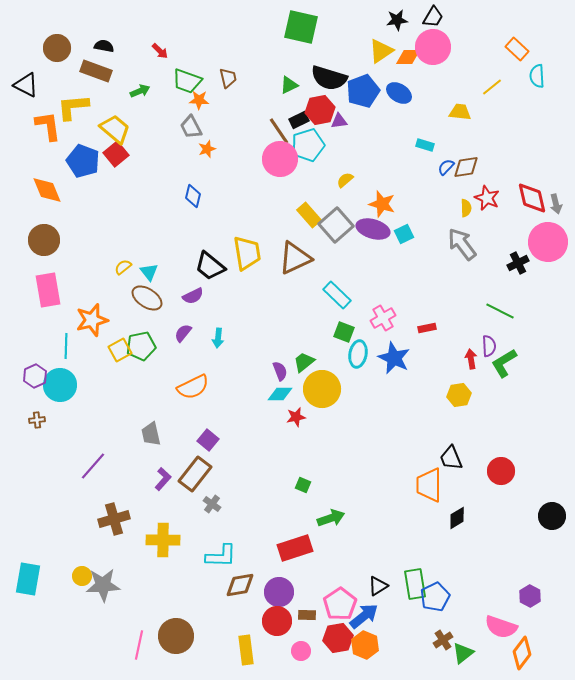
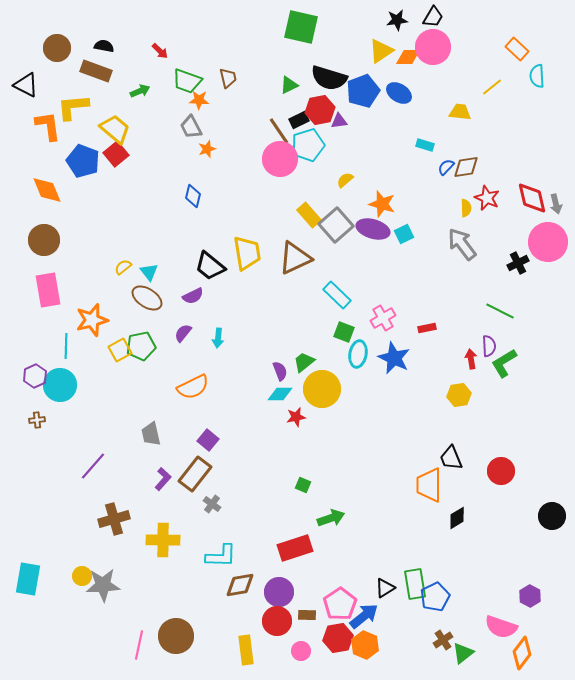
black triangle at (378, 586): moved 7 px right, 2 px down
